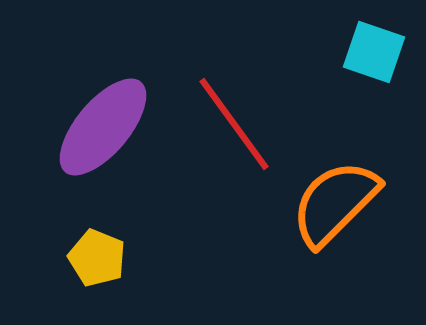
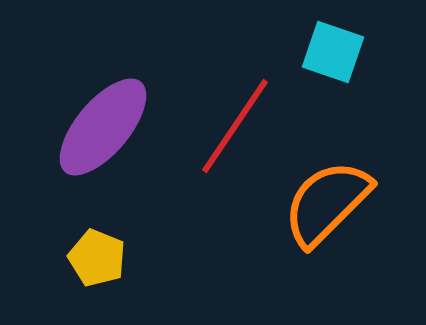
cyan square: moved 41 px left
red line: moved 1 px right, 2 px down; rotated 70 degrees clockwise
orange semicircle: moved 8 px left
